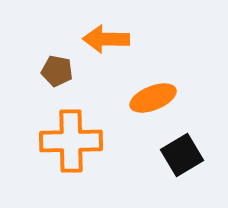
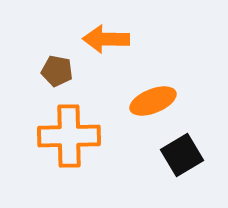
orange ellipse: moved 3 px down
orange cross: moved 2 px left, 5 px up
